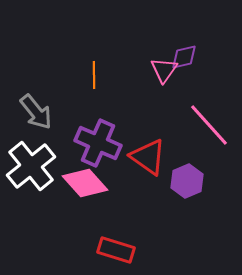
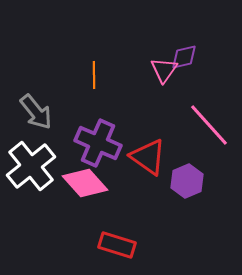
red rectangle: moved 1 px right, 5 px up
